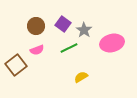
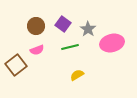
gray star: moved 4 px right, 1 px up
green line: moved 1 px right, 1 px up; rotated 12 degrees clockwise
yellow semicircle: moved 4 px left, 2 px up
